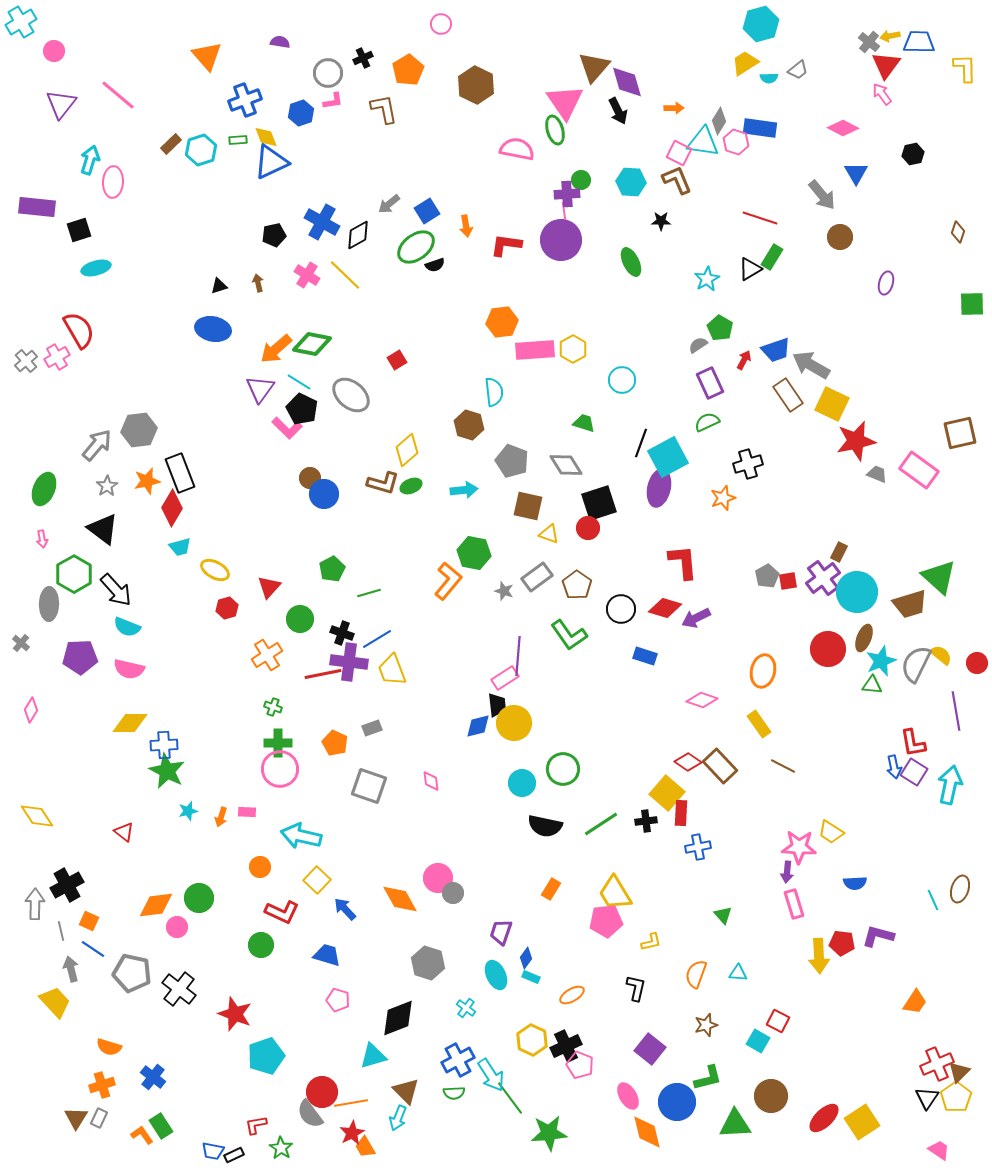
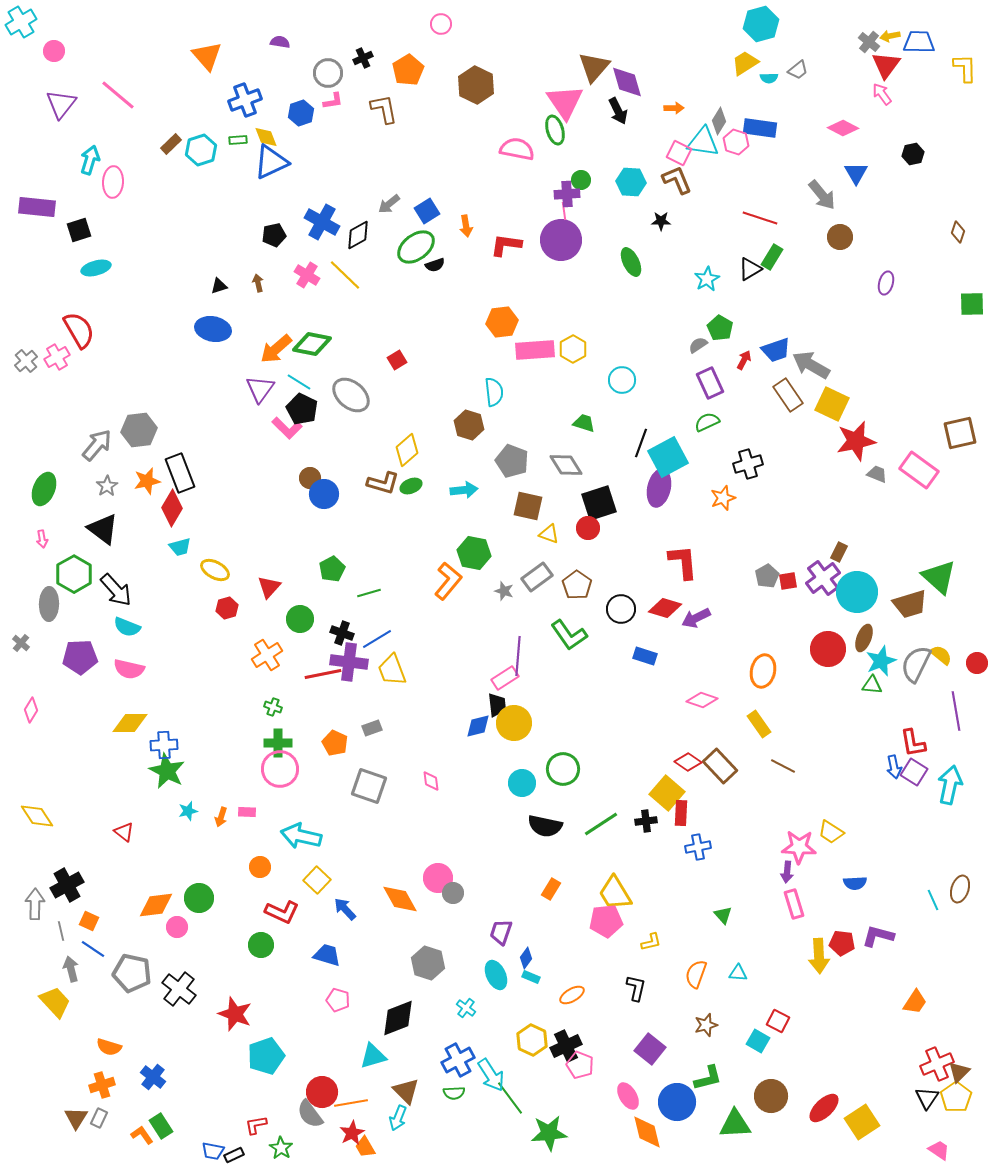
red ellipse at (824, 1118): moved 10 px up
